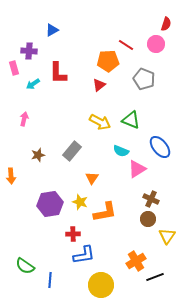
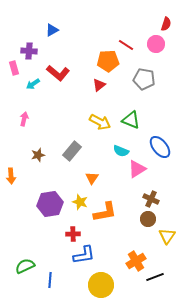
red L-shape: rotated 50 degrees counterclockwise
gray pentagon: rotated 10 degrees counterclockwise
green semicircle: rotated 120 degrees clockwise
